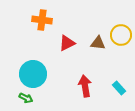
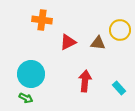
yellow circle: moved 1 px left, 5 px up
red triangle: moved 1 px right, 1 px up
cyan circle: moved 2 px left
red arrow: moved 5 px up; rotated 15 degrees clockwise
